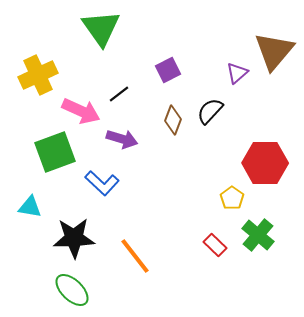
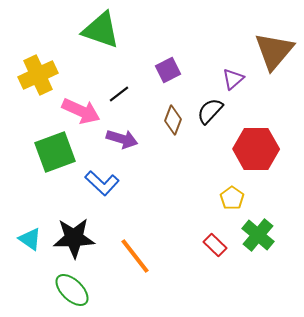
green triangle: moved 2 px down; rotated 36 degrees counterclockwise
purple triangle: moved 4 px left, 6 px down
red hexagon: moved 9 px left, 14 px up
cyan triangle: moved 32 px down; rotated 25 degrees clockwise
